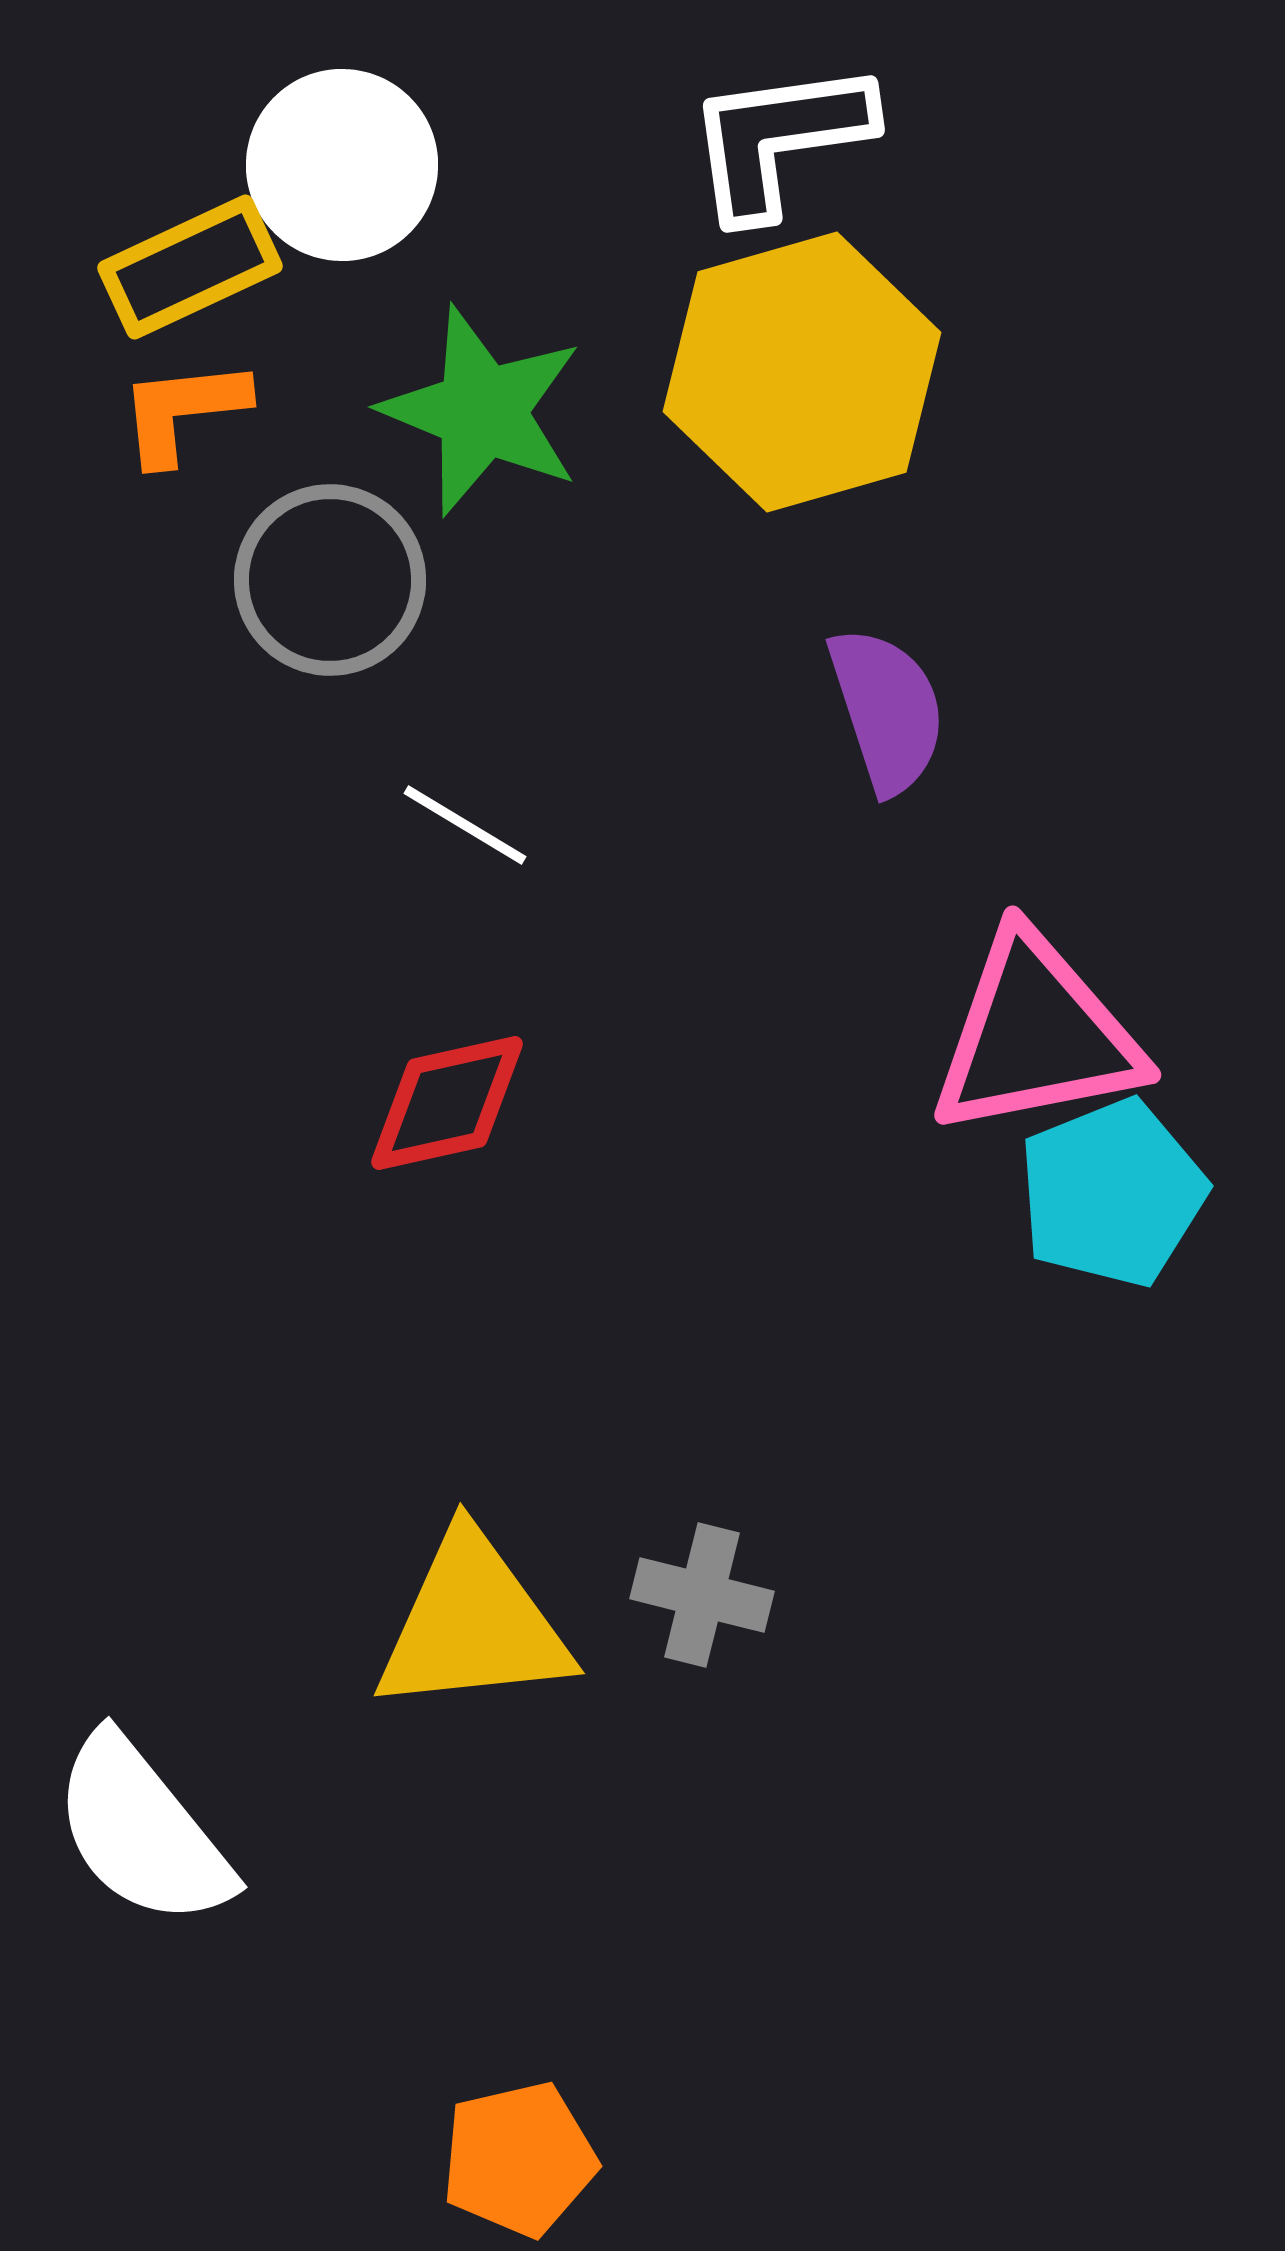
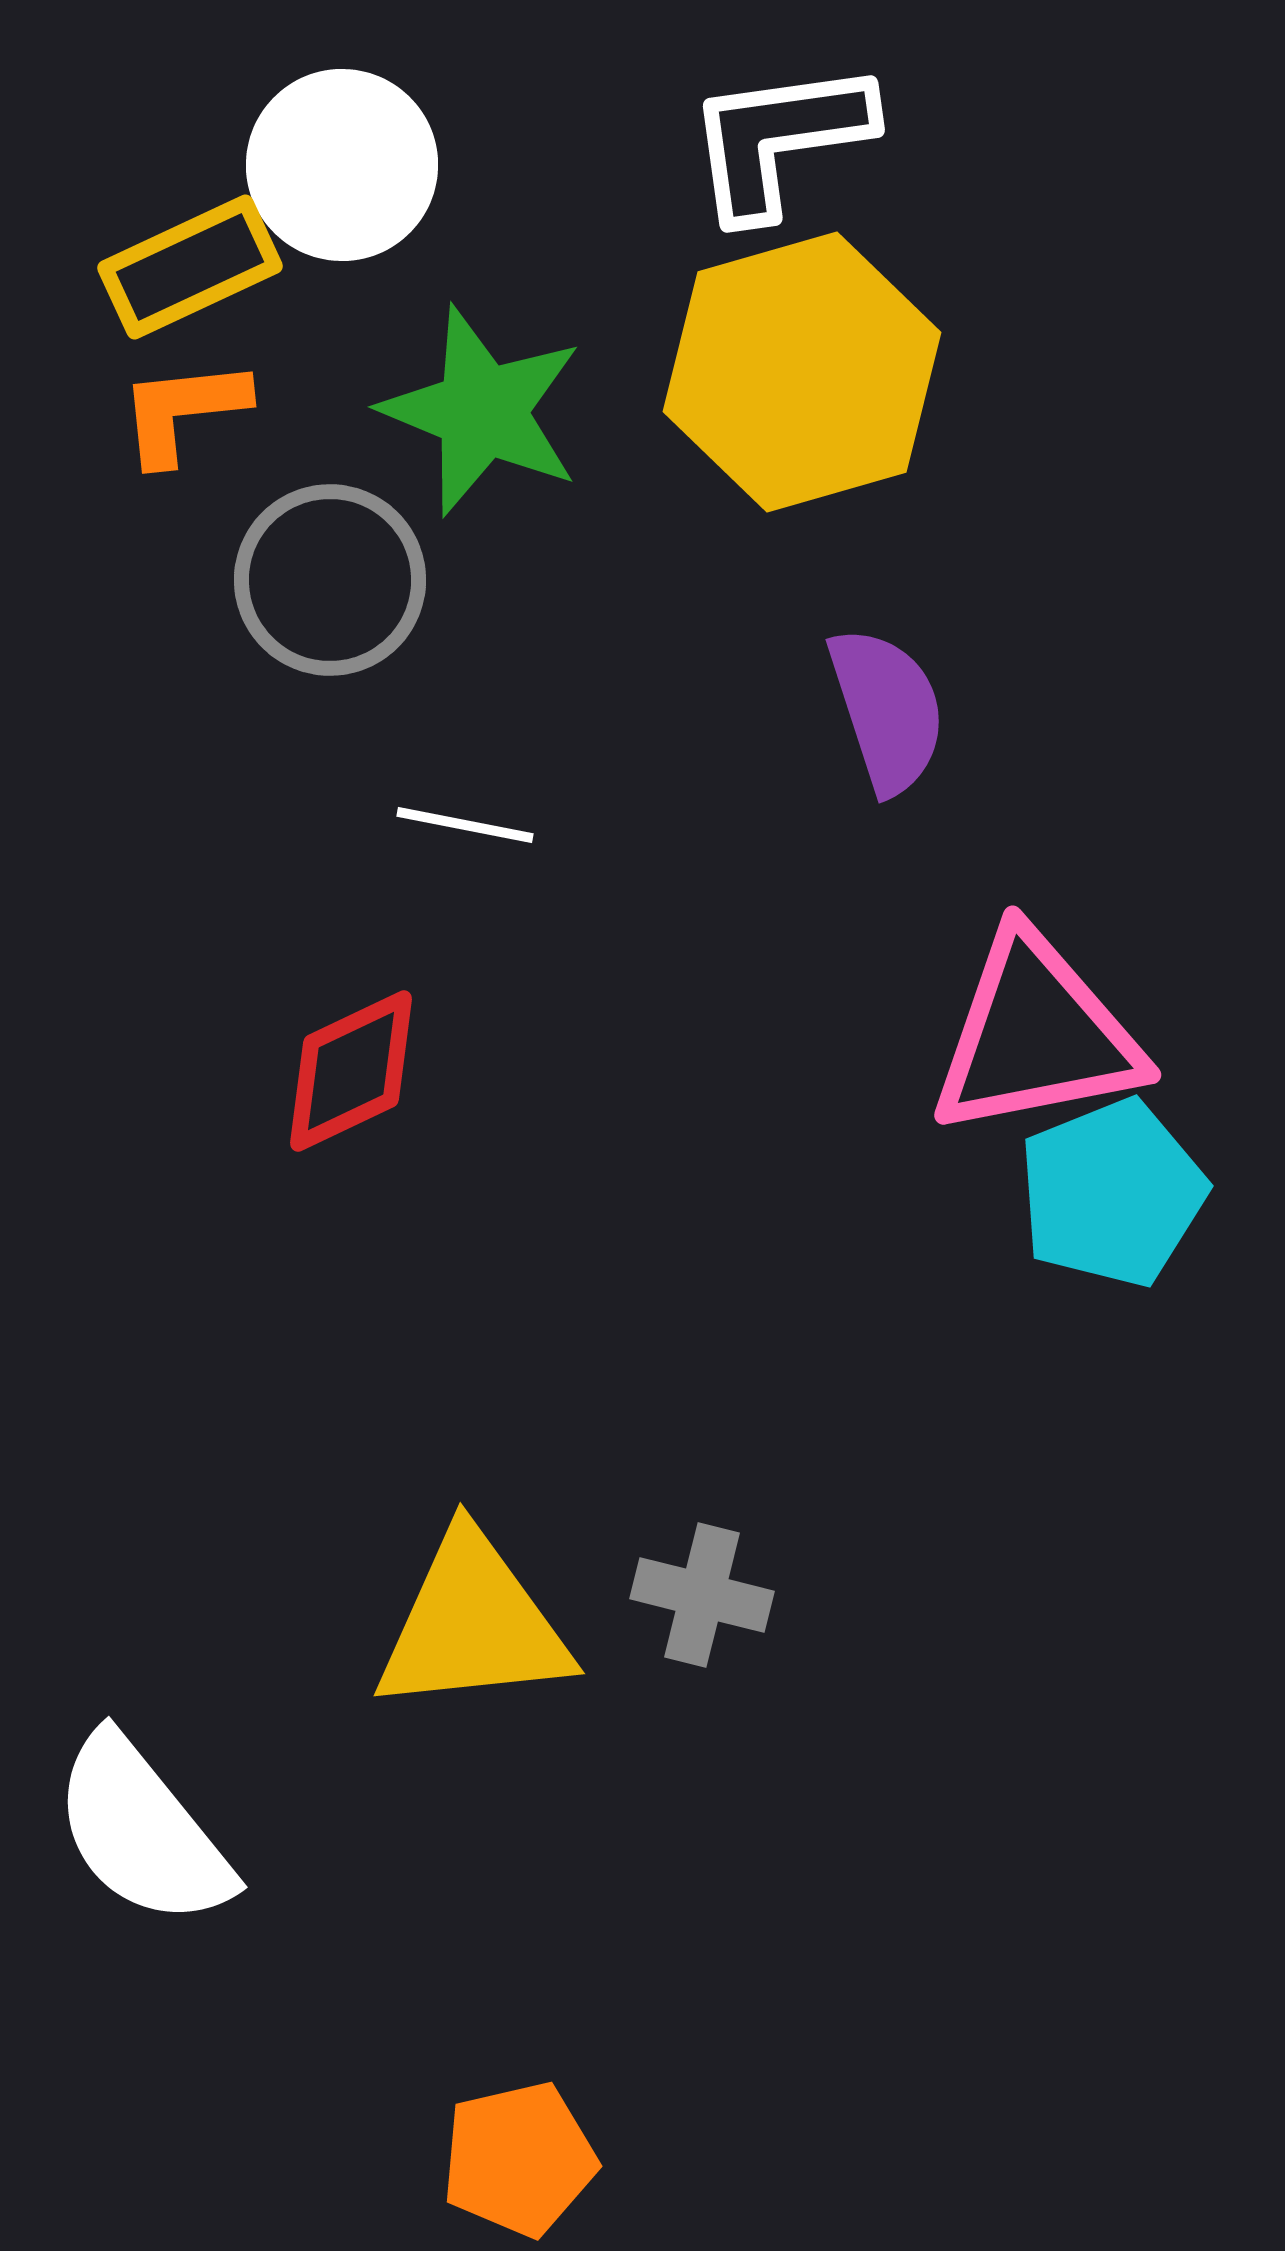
white line: rotated 20 degrees counterclockwise
red diamond: moved 96 px left, 32 px up; rotated 13 degrees counterclockwise
